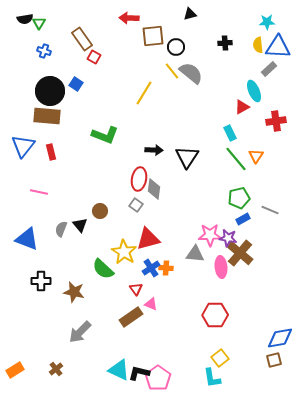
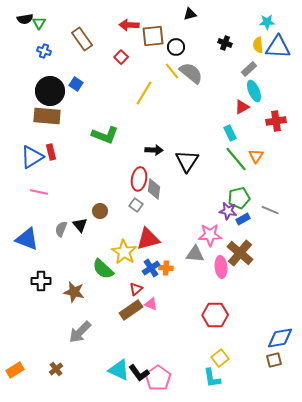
red arrow at (129, 18): moved 7 px down
black cross at (225, 43): rotated 24 degrees clockwise
red square at (94, 57): moved 27 px right; rotated 16 degrees clockwise
gray rectangle at (269, 69): moved 20 px left
blue triangle at (23, 146): moved 9 px right, 11 px down; rotated 20 degrees clockwise
black triangle at (187, 157): moved 4 px down
purple star at (228, 238): moved 27 px up
red triangle at (136, 289): rotated 24 degrees clockwise
brown rectangle at (131, 317): moved 7 px up
black L-shape at (139, 373): rotated 140 degrees counterclockwise
